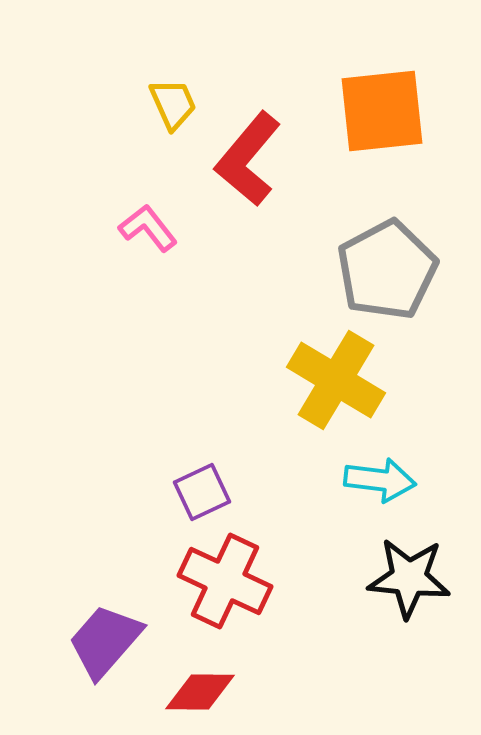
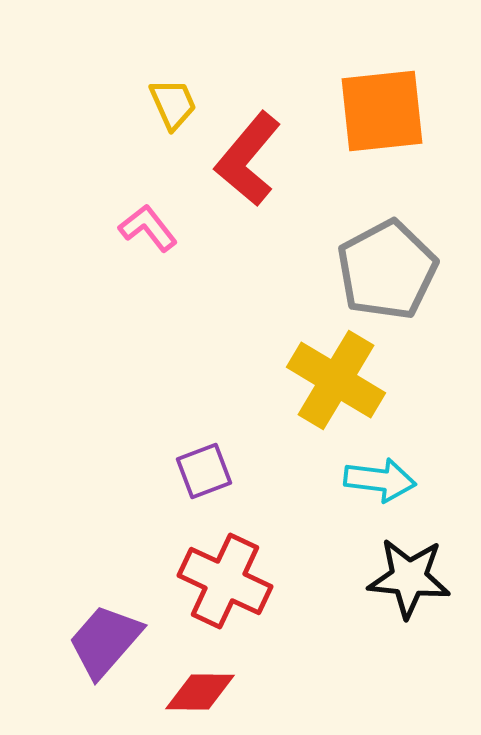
purple square: moved 2 px right, 21 px up; rotated 4 degrees clockwise
